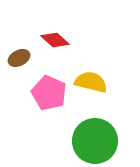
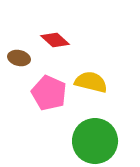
brown ellipse: rotated 40 degrees clockwise
